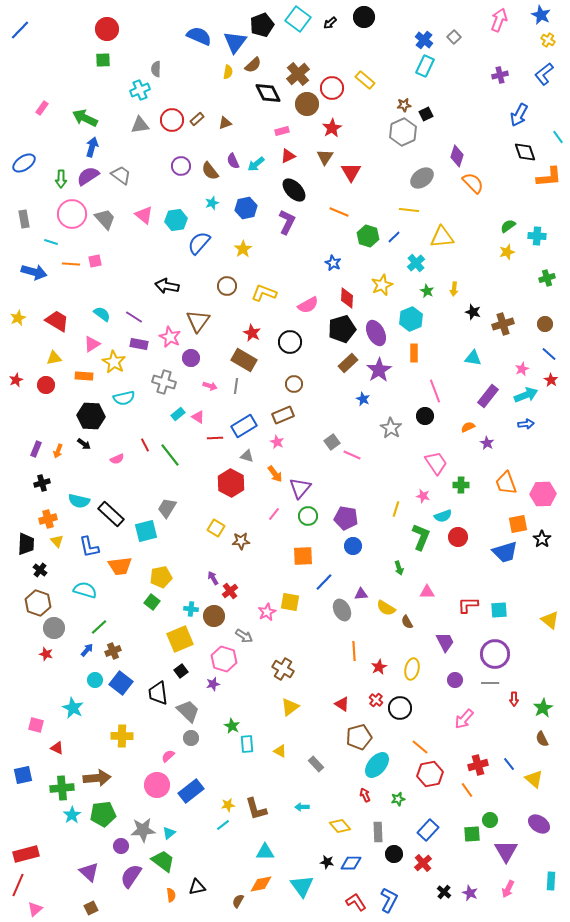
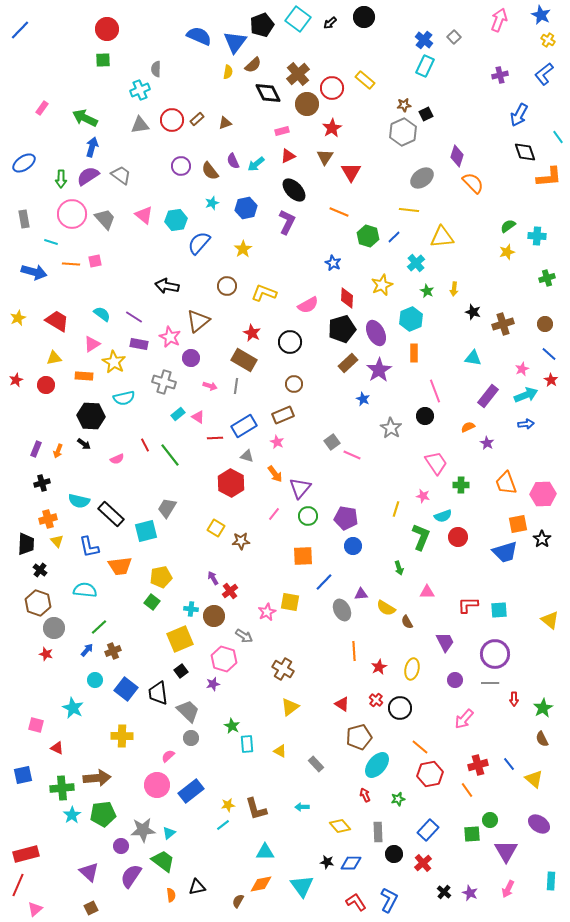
brown triangle at (198, 321): rotated 15 degrees clockwise
cyan semicircle at (85, 590): rotated 10 degrees counterclockwise
blue square at (121, 683): moved 5 px right, 6 px down
